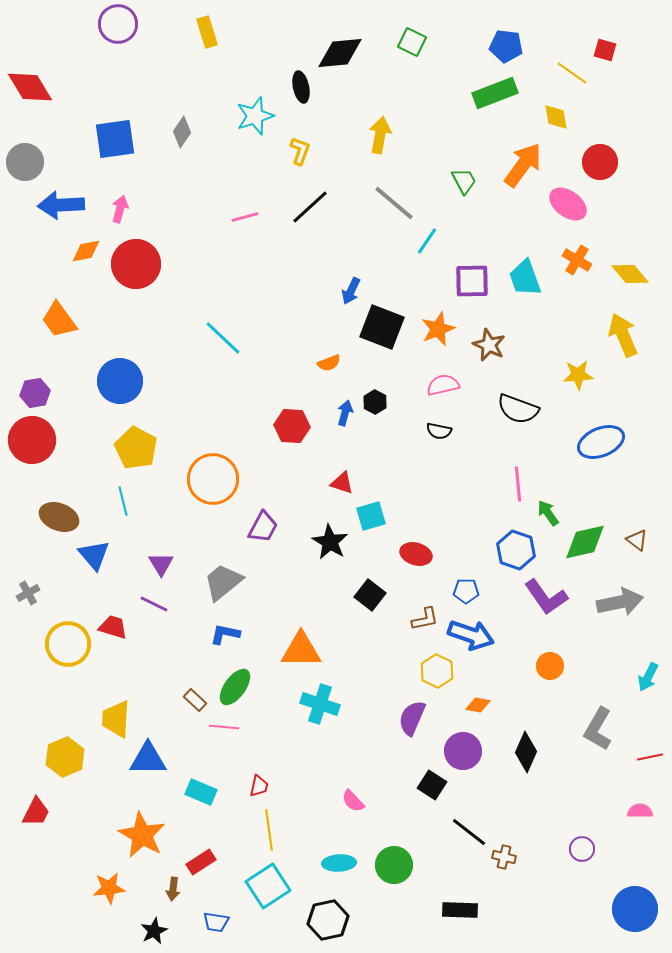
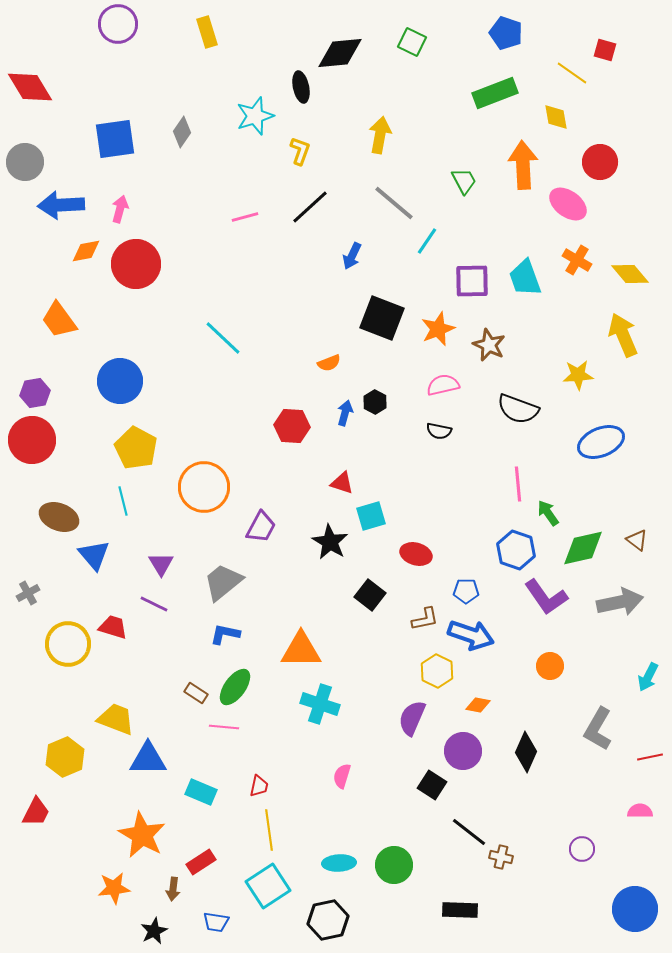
blue pentagon at (506, 46): moved 13 px up; rotated 12 degrees clockwise
orange arrow at (523, 165): rotated 39 degrees counterclockwise
blue arrow at (351, 291): moved 1 px right, 35 px up
black square at (382, 327): moved 9 px up
orange circle at (213, 479): moved 9 px left, 8 px down
purple trapezoid at (263, 527): moved 2 px left
green diamond at (585, 542): moved 2 px left, 6 px down
brown rectangle at (195, 700): moved 1 px right, 7 px up; rotated 10 degrees counterclockwise
yellow trapezoid at (116, 719): rotated 108 degrees clockwise
pink semicircle at (353, 801): moved 11 px left, 25 px up; rotated 60 degrees clockwise
brown cross at (504, 857): moved 3 px left
orange star at (109, 888): moved 5 px right
